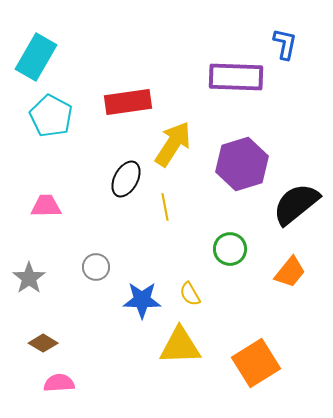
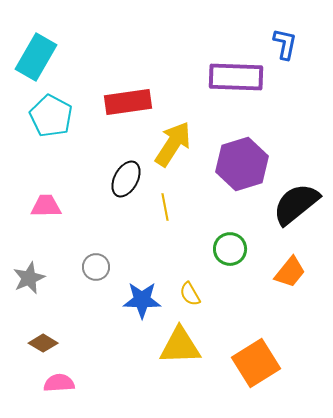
gray star: rotated 12 degrees clockwise
